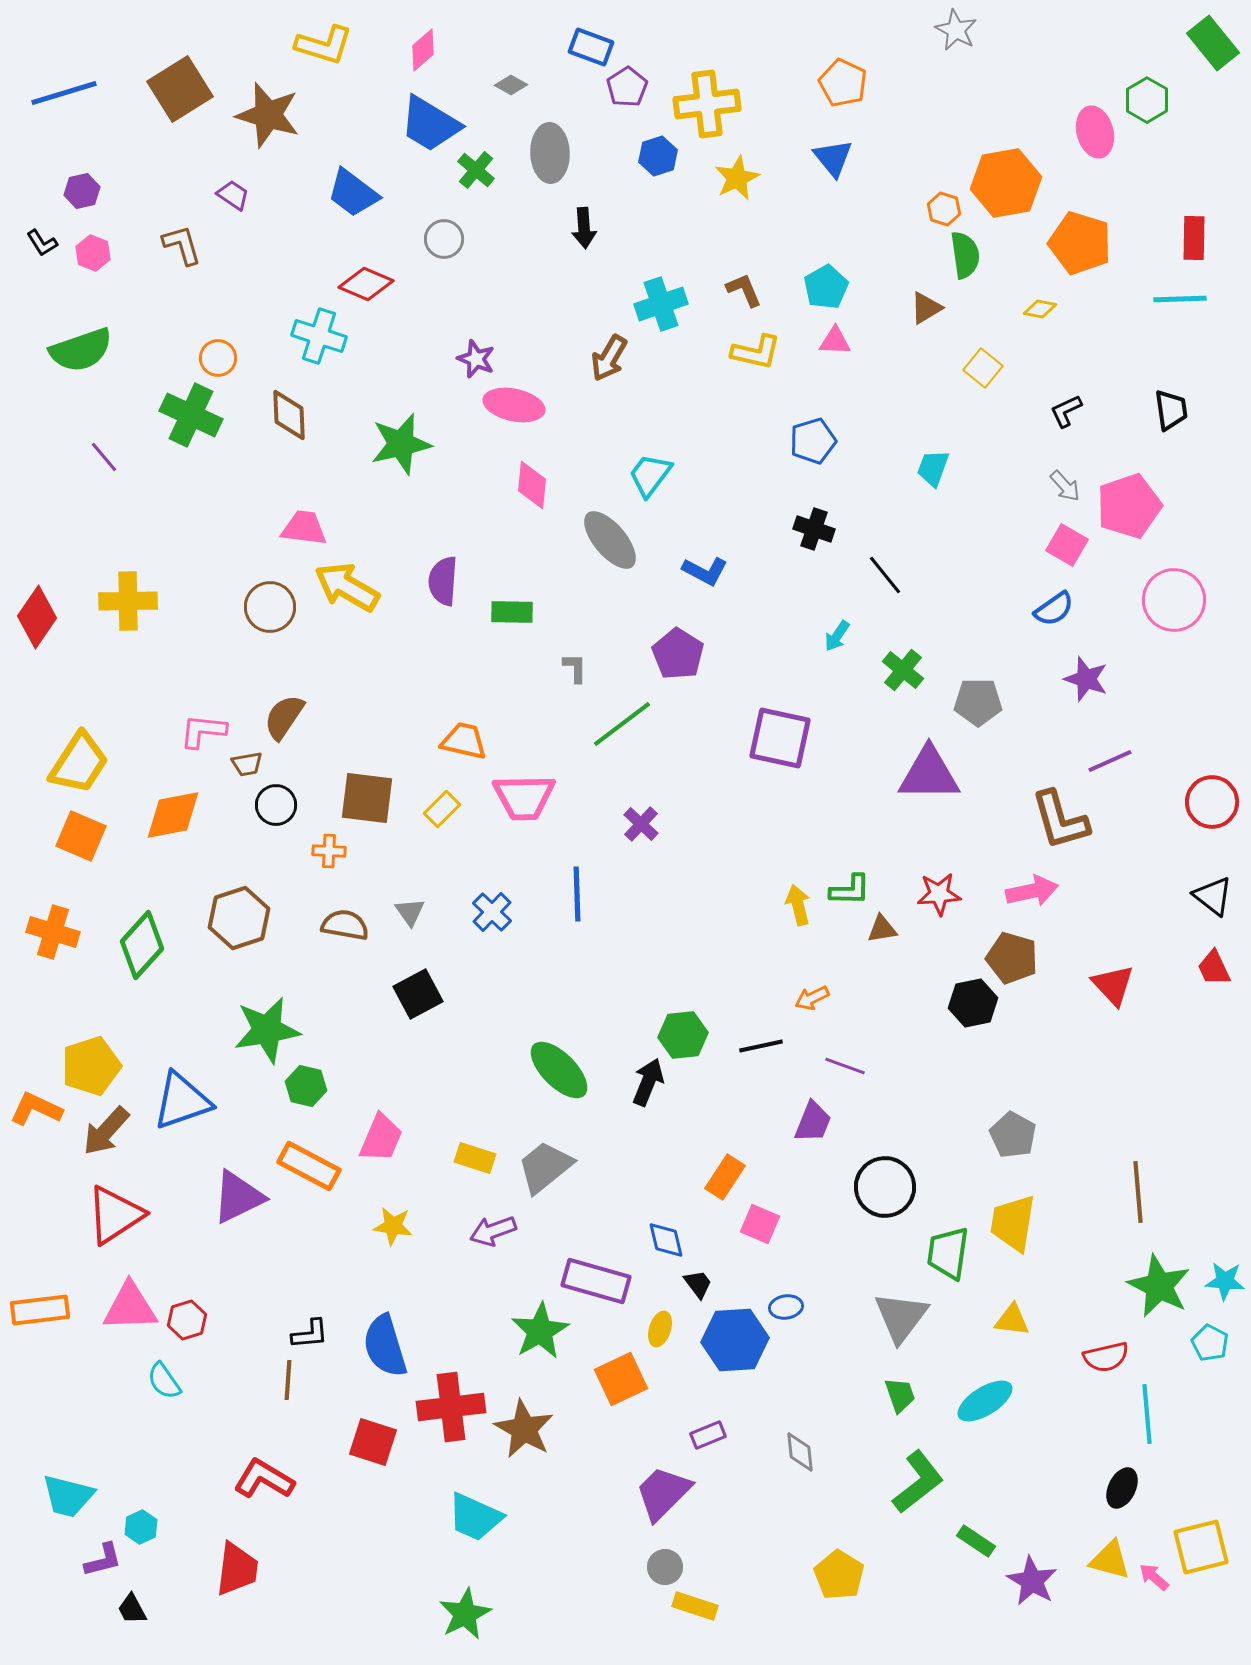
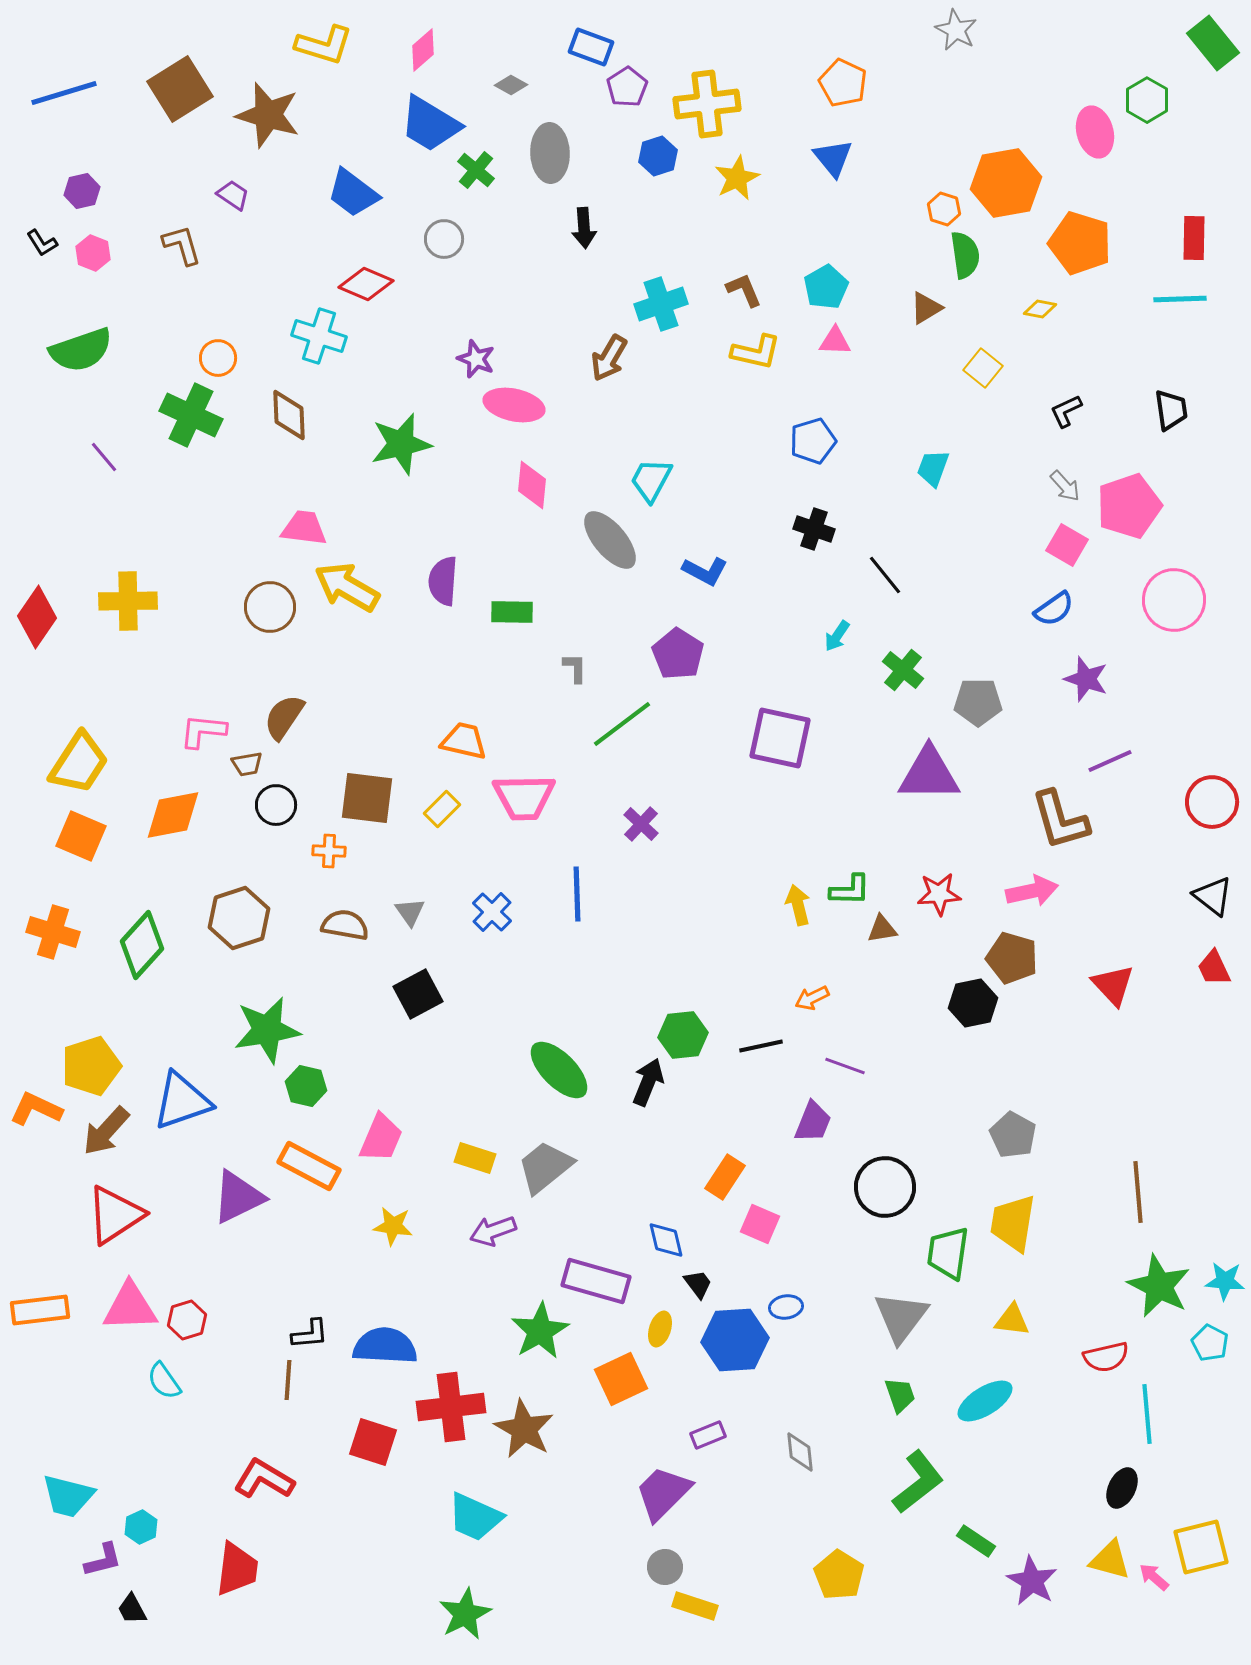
cyan trapezoid at (650, 475): moved 1 px right, 5 px down; rotated 9 degrees counterclockwise
blue semicircle at (385, 1346): rotated 110 degrees clockwise
